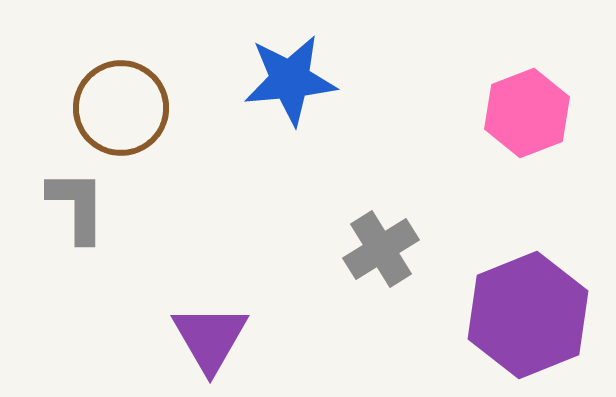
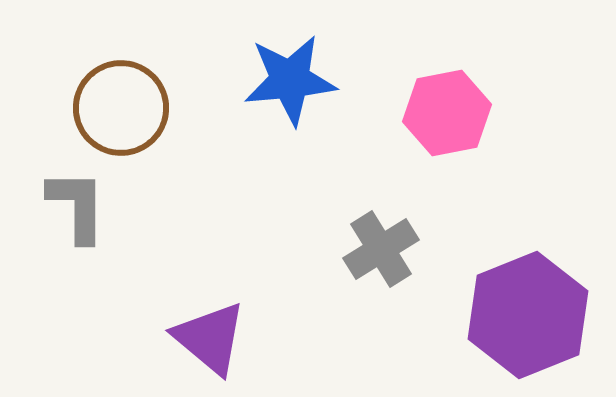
pink hexagon: moved 80 px left; rotated 10 degrees clockwise
purple triangle: rotated 20 degrees counterclockwise
